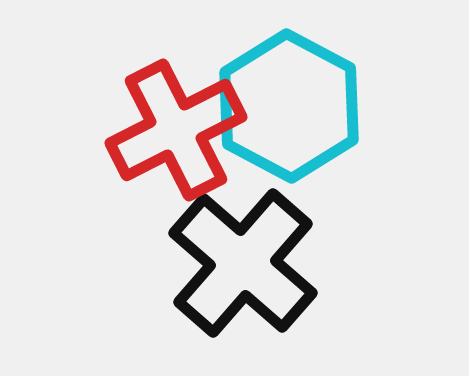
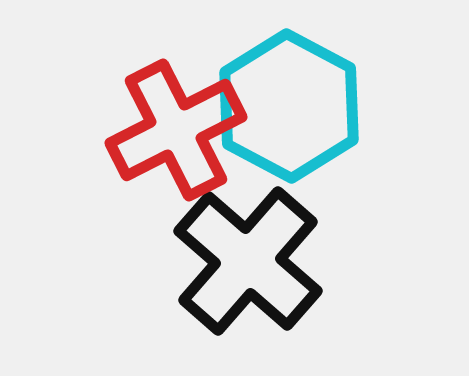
black cross: moved 5 px right, 2 px up
